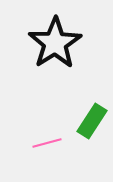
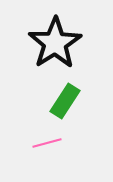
green rectangle: moved 27 px left, 20 px up
